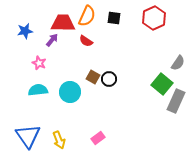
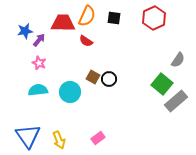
purple arrow: moved 13 px left
gray semicircle: moved 3 px up
gray rectangle: rotated 25 degrees clockwise
